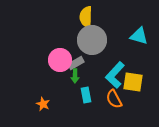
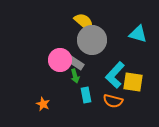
yellow semicircle: moved 2 px left, 5 px down; rotated 130 degrees clockwise
cyan triangle: moved 1 px left, 2 px up
gray rectangle: rotated 63 degrees clockwise
green arrow: rotated 16 degrees counterclockwise
orange semicircle: moved 1 px left, 2 px down; rotated 48 degrees counterclockwise
